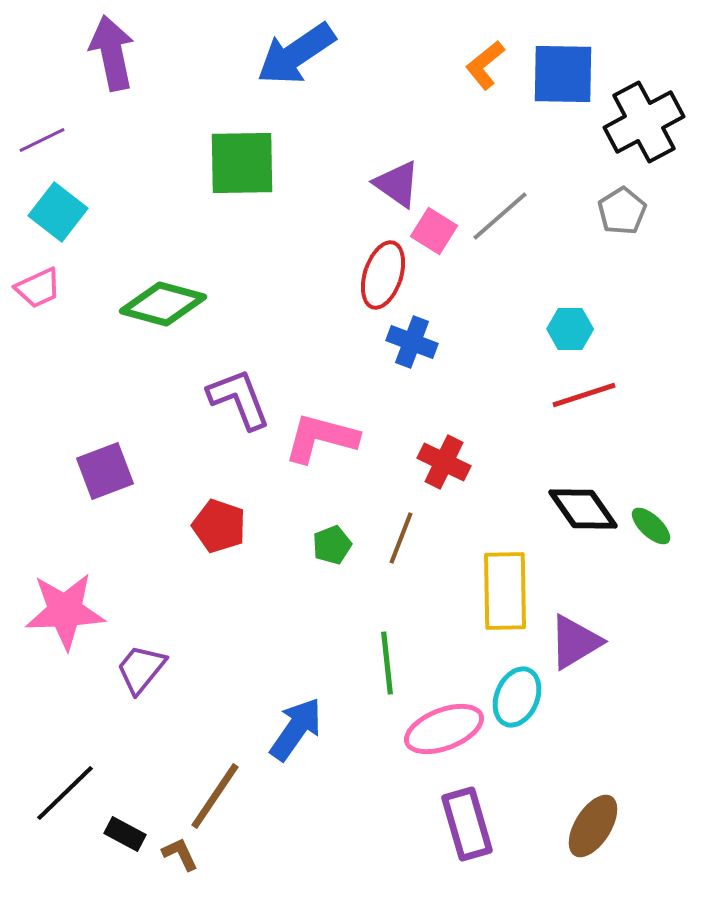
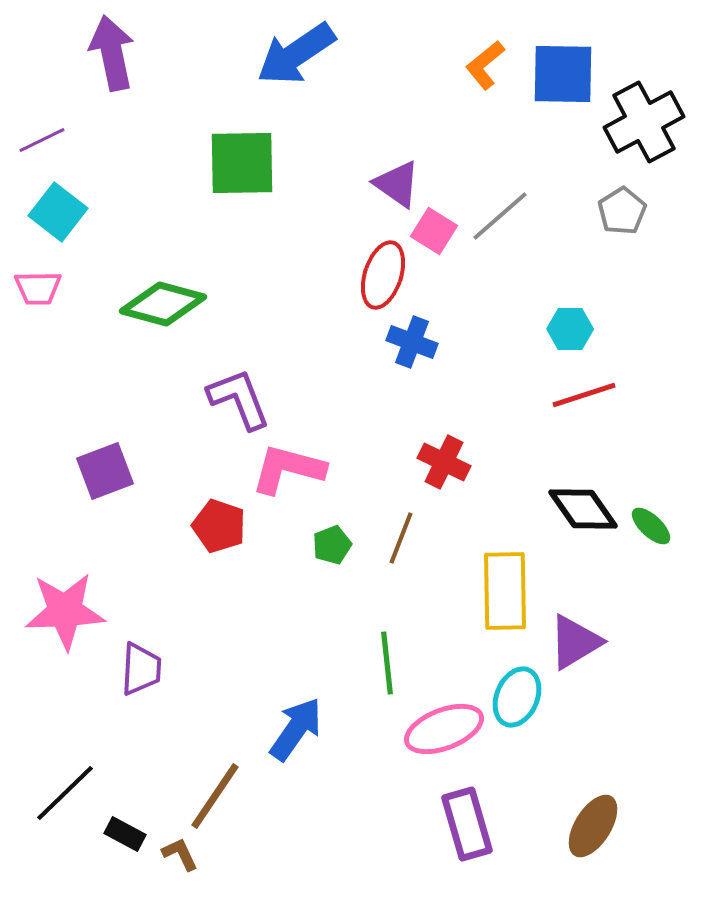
pink trapezoid at (38, 288): rotated 24 degrees clockwise
pink L-shape at (321, 438): moved 33 px left, 31 px down
purple trapezoid at (141, 669): rotated 144 degrees clockwise
